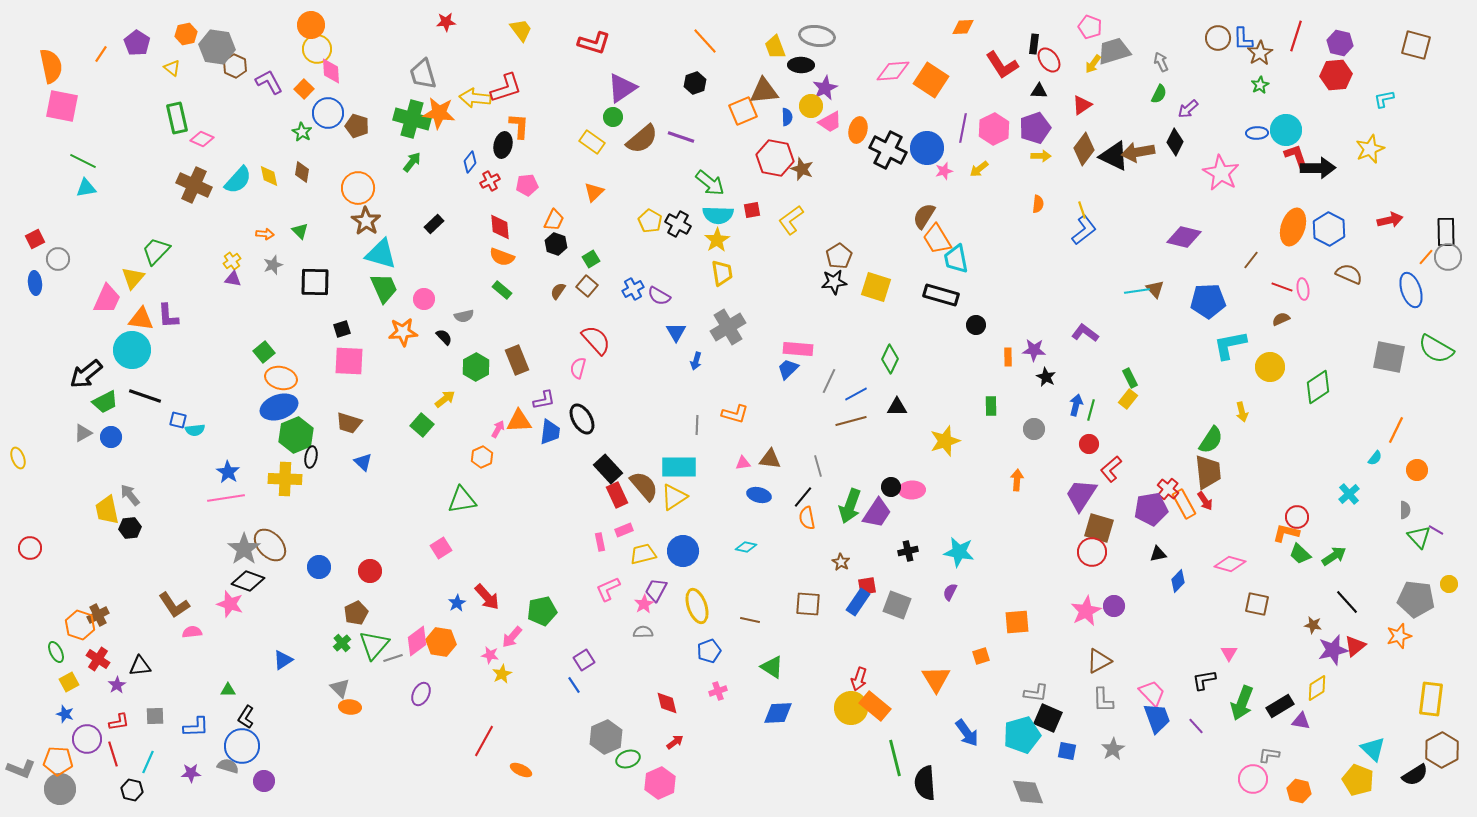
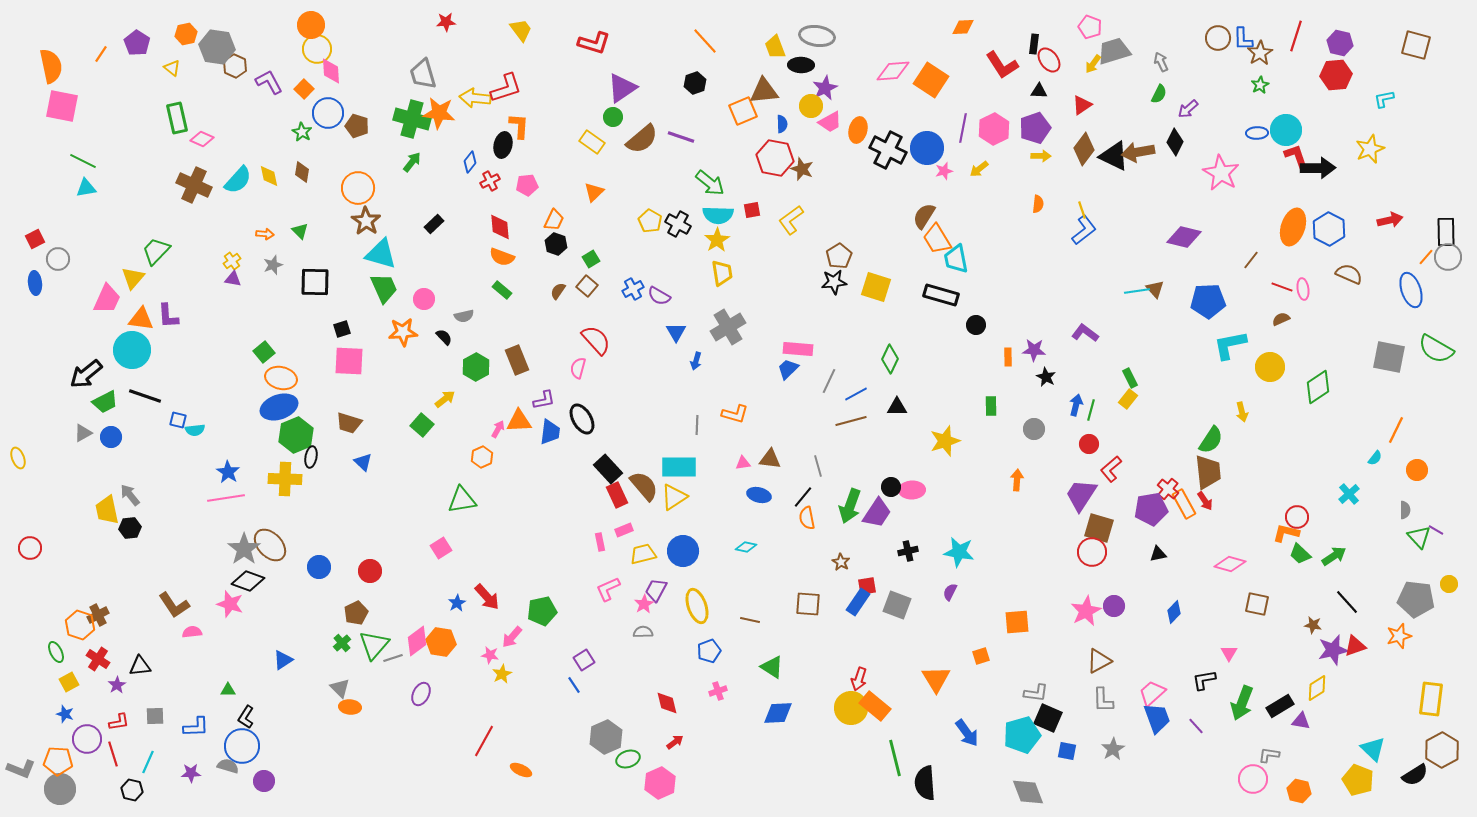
blue semicircle at (787, 117): moved 5 px left, 7 px down
blue diamond at (1178, 581): moved 4 px left, 31 px down
red triangle at (1355, 646): rotated 20 degrees clockwise
pink trapezoid at (1152, 693): rotated 88 degrees counterclockwise
